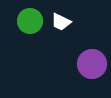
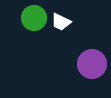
green circle: moved 4 px right, 3 px up
